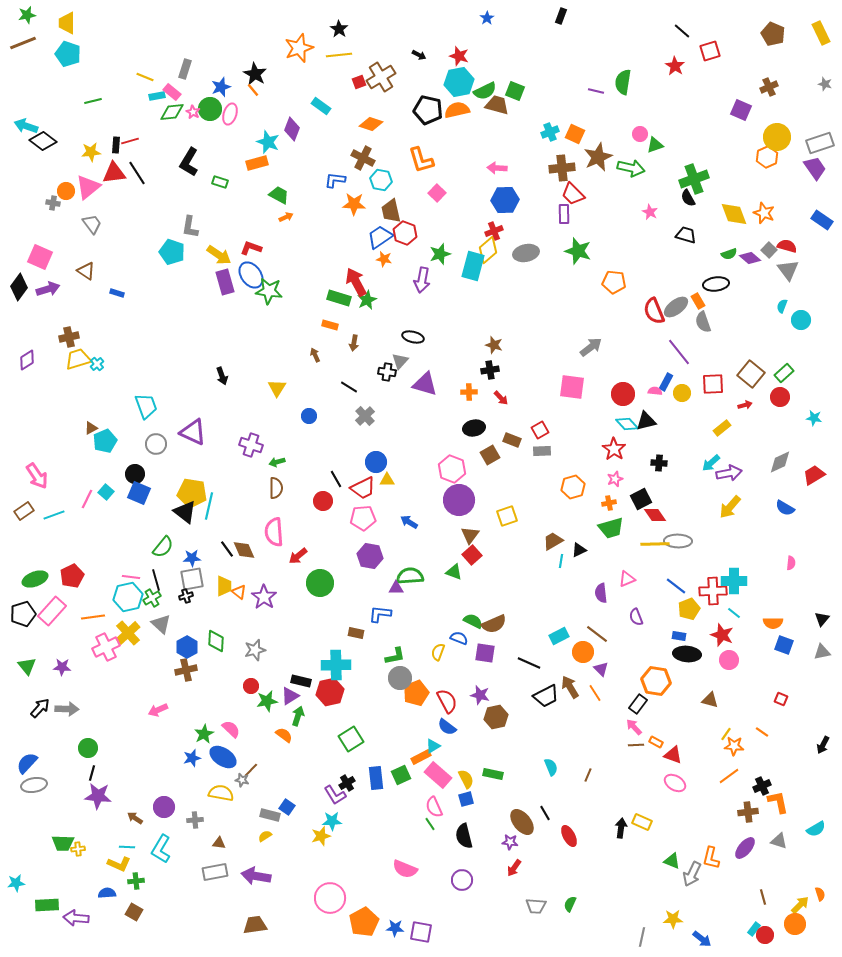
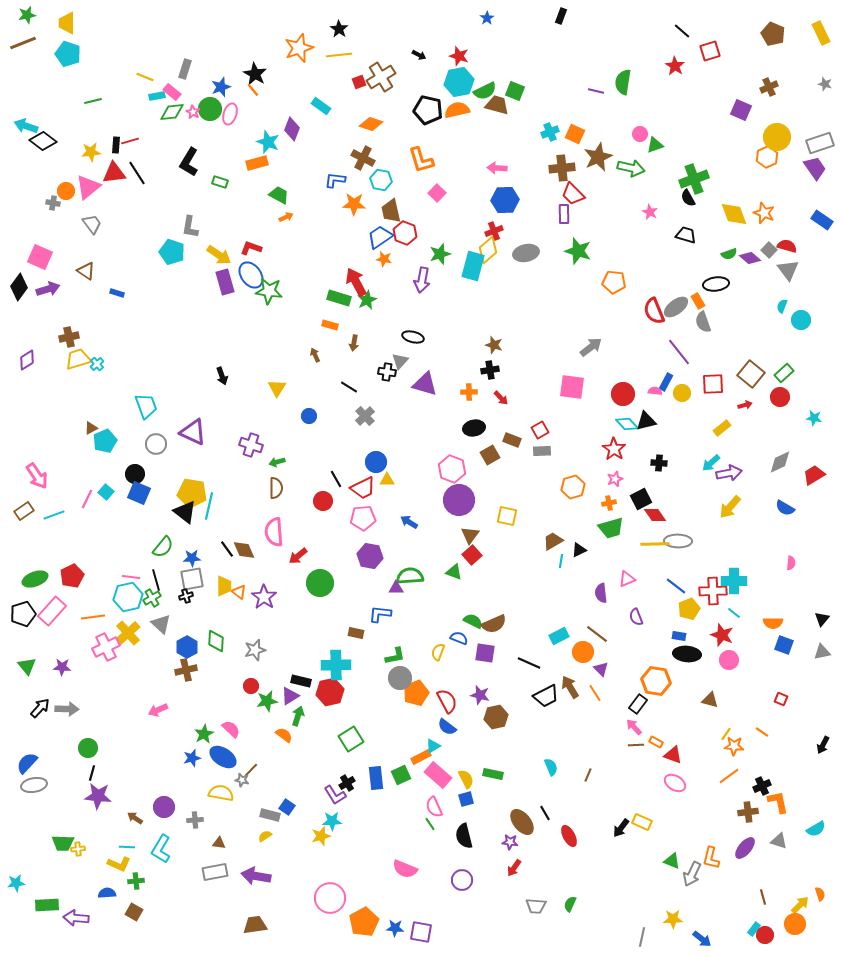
yellow square at (507, 516): rotated 30 degrees clockwise
black arrow at (621, 828): rotated 150 degrees counterclockwise
